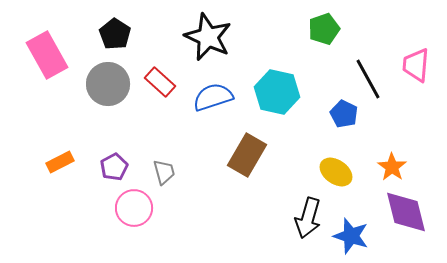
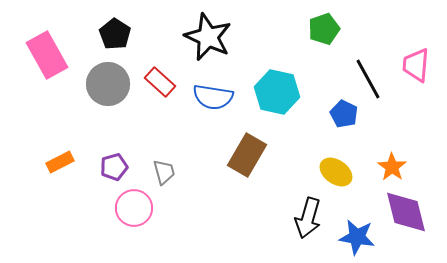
blue semicircle: rotated 153 degrees counterclockwise
purple pentagon: rotated 12 degrees clockwise
blue star: moved 6 px right, 1 px down; rotated 9 degrees counterclockwise
